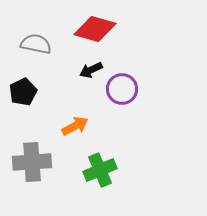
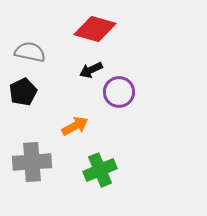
gray semicircle: moved 6 px left, 8 px down
purple circle: moved 3 px left, 3 px down
